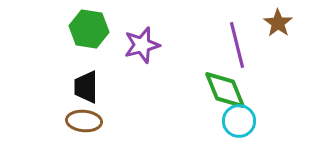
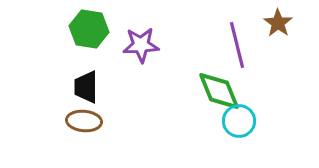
purple star: moved 1 px left; rotated 12 degrees clockwise
green diamond: moved 6 px left, 1 px down
